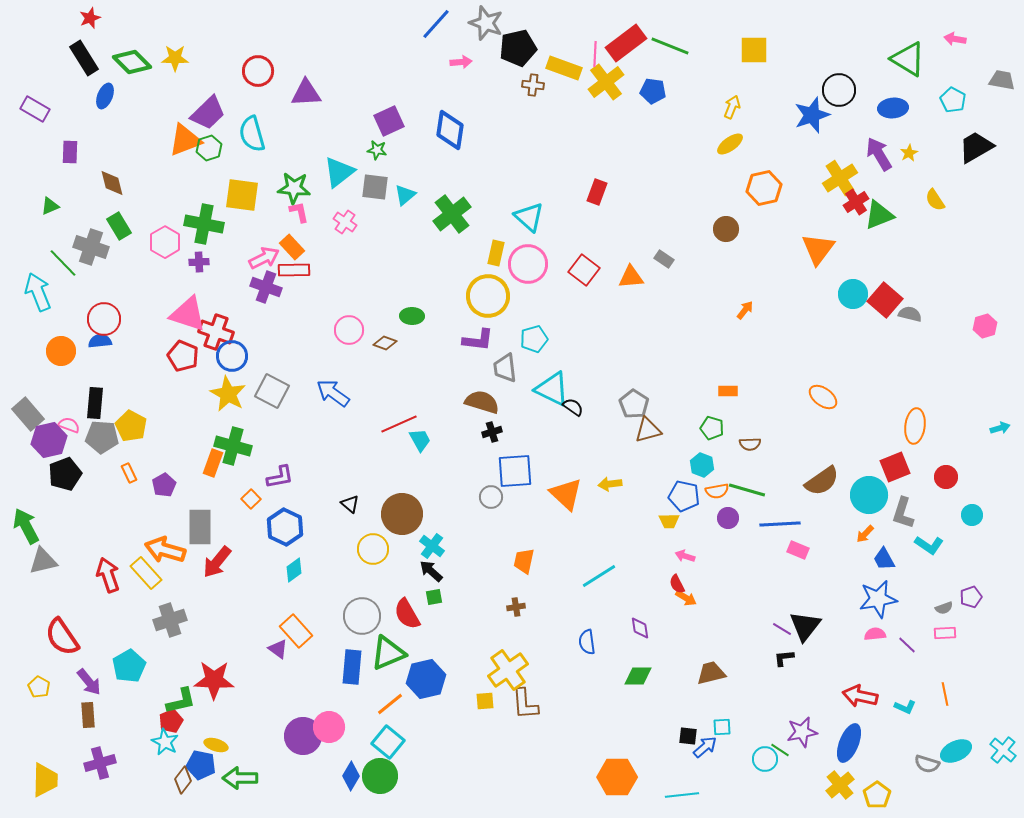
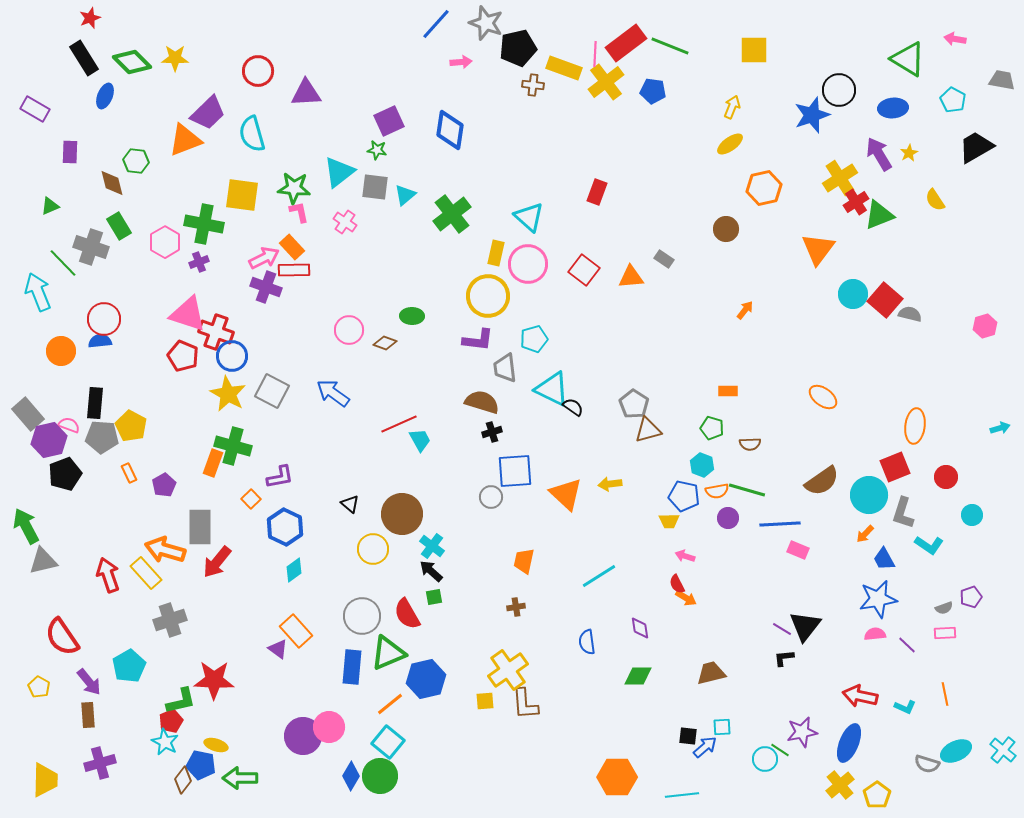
green hexagon at (209, 148): moved 73 px left, 13 px down; rotated 25 degrees clockwise
purple cross at (199, 262): rotated 18 degrees counterclockwise
